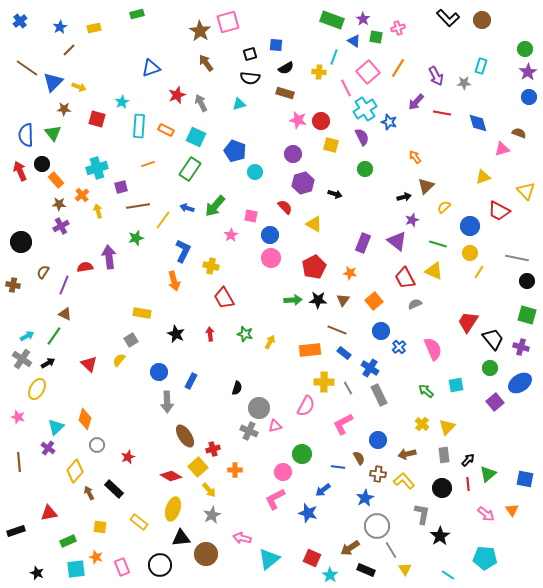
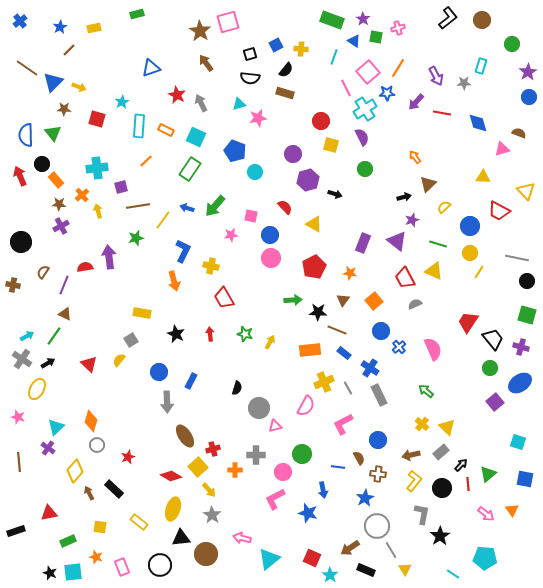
black L-shape at (448, 18): rotated 85 degrees counterclockwise
blue square at (276, 45): rotated 32 degrees counterclockwise
green circle at (525, 49): moved 13 px left, 5 px up
black semicircle at (286, 68): moved 2 px down; rotated 21 degrees counterclockwise
yellow cross at (319, 72): moved 18 px left, 23 px up
red star at (177, 95): rotated 24 degrees counterclockwise
pink star at (298, 120): moved 40 px left, 2 px up; rotated 24 degrees counterclockwise
blue star at (389, 122): moved 2 px left, 29 px up; rotated 21 degrees counterclockwise
orange line at (148, 164): moved 2 px left, 3 px up; rotated 24 degrees counterclockwise
cyan cross at (97, 168): rotated 10 degrees clockwise
red arrow at (20, 171): moved 5 px down
yellow triangle at (483, 177): rotated 21 degrees clockwise
purple hexagon at (303, 183): moved 5 px right, 3 px up
brown triangle at (426, 186): moved 2 px right, 2 px up
pink star at (231, 235): rotated 24 degrees clockwise
black star at (318, 300): moved 12 px down
yellow cross at (324, 382): rotated 24 degrees counterclockwise
cyan square at (456, 385): moved 62 px right, 57 px down; rotated 28 degrees clockwise
orange diamond at (85, 419): moved 6 px right, 2 px down
yellow triangle at (447, 427): rotated 30 degrees counterclockwise
gray cross at (249, 431): moved 7 px right, 24 px down; rotated 24 degrees counterclockwise
brown arrow at (407, 454): moved 4 px right, 1 px down
gray rectangle at (444, 455): moved 3 px left, 3 px up; rotated 56 degrees clockwise
black arrow at (468, 460): moved 7 px left, 5 px down
yellow L-shape at (404, 481): moved 10 px right; rotated 80 degrees clockwise
blue arrow at (323, 490): rotated 63 degrees counterclockwise
gray star at (212, 515): rotated 12 degrees counterclockwise
cyan square at (76, 569): moved 3 px left, 3 px down
black star at (37, 573): moved 13 px right
cyan line at (448, 575): moved 5 px right, 1 px up
